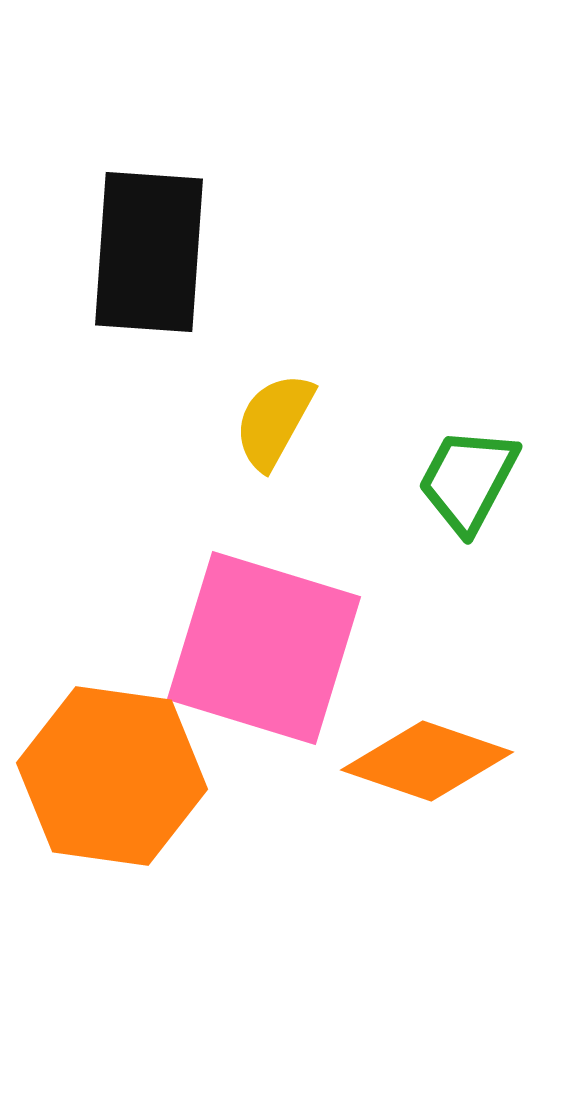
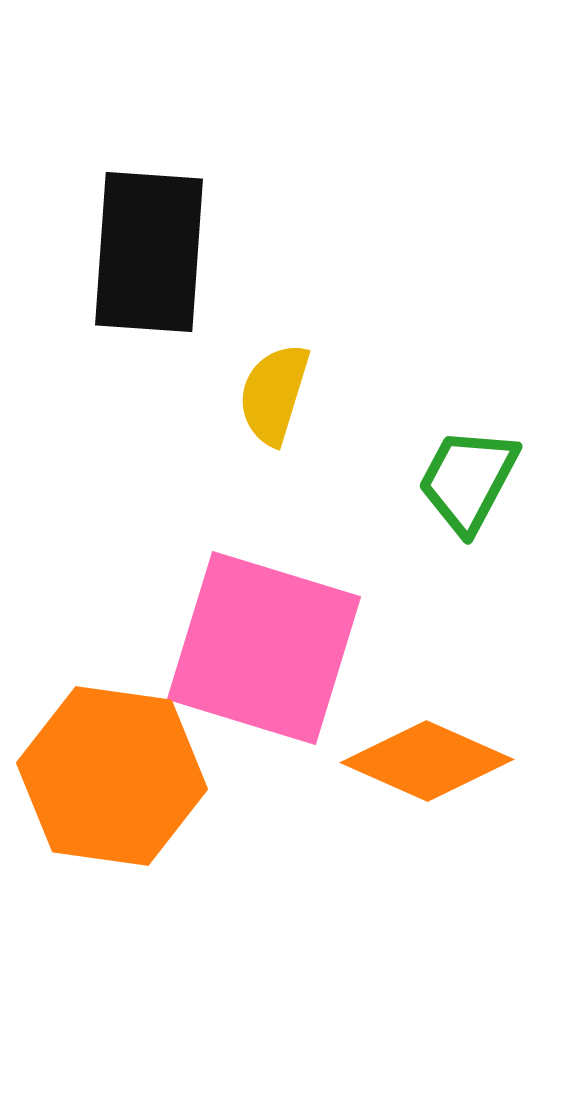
yellow semicircle: moved 27 px up; rotated 12 degrees counterclockwise
orange diamond: rotated 5 degrees clockwise
